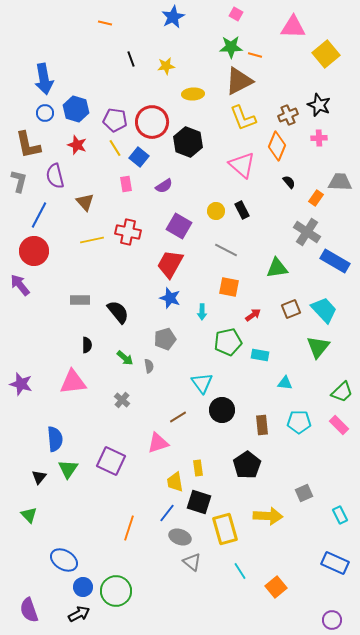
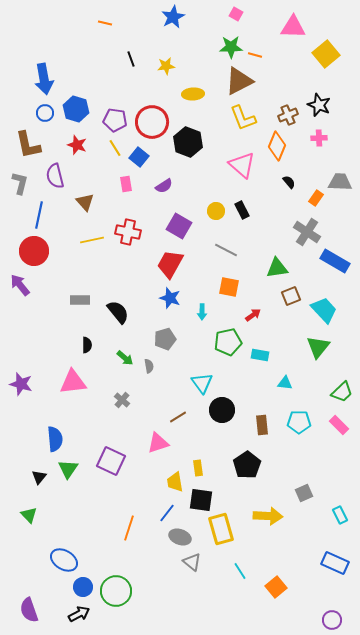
gray L-shape at (19, 181): moved 1 px right, 2 px down
blue line at (39, 215): rotated 16 degrees counterclockwise
brown square at (291, 309): moved 13 px up
black square at (199, 502): moved 2 px right, 2 px up; rotated 10 degrees counterclockwise
yellow rectangle at (225, 529): moved 4 px left
